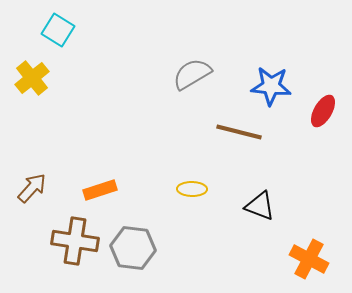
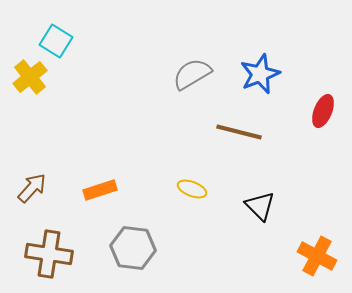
cyan square: moved 2 px left, 11 px down
yellow cross: moved 2 px left, 1 px up
blue star: moved 11 px left, 12 px up; rotated 27 degrees counterclockwise
red ellipse: rotated 8 degrees counterclockwise
yellow ellipse: rotated 20 degrees clockwise
black triangle: rotated 24 degrees clockwise
brown cross: moved 26 px left, 13 px down
orange cross: moved 8 px right, 3 px up
